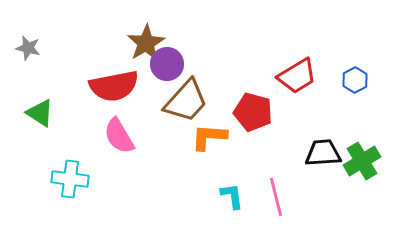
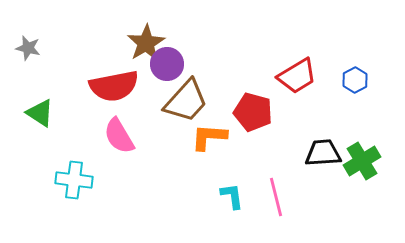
cyan cross: moved 4 px right, 1 px down
